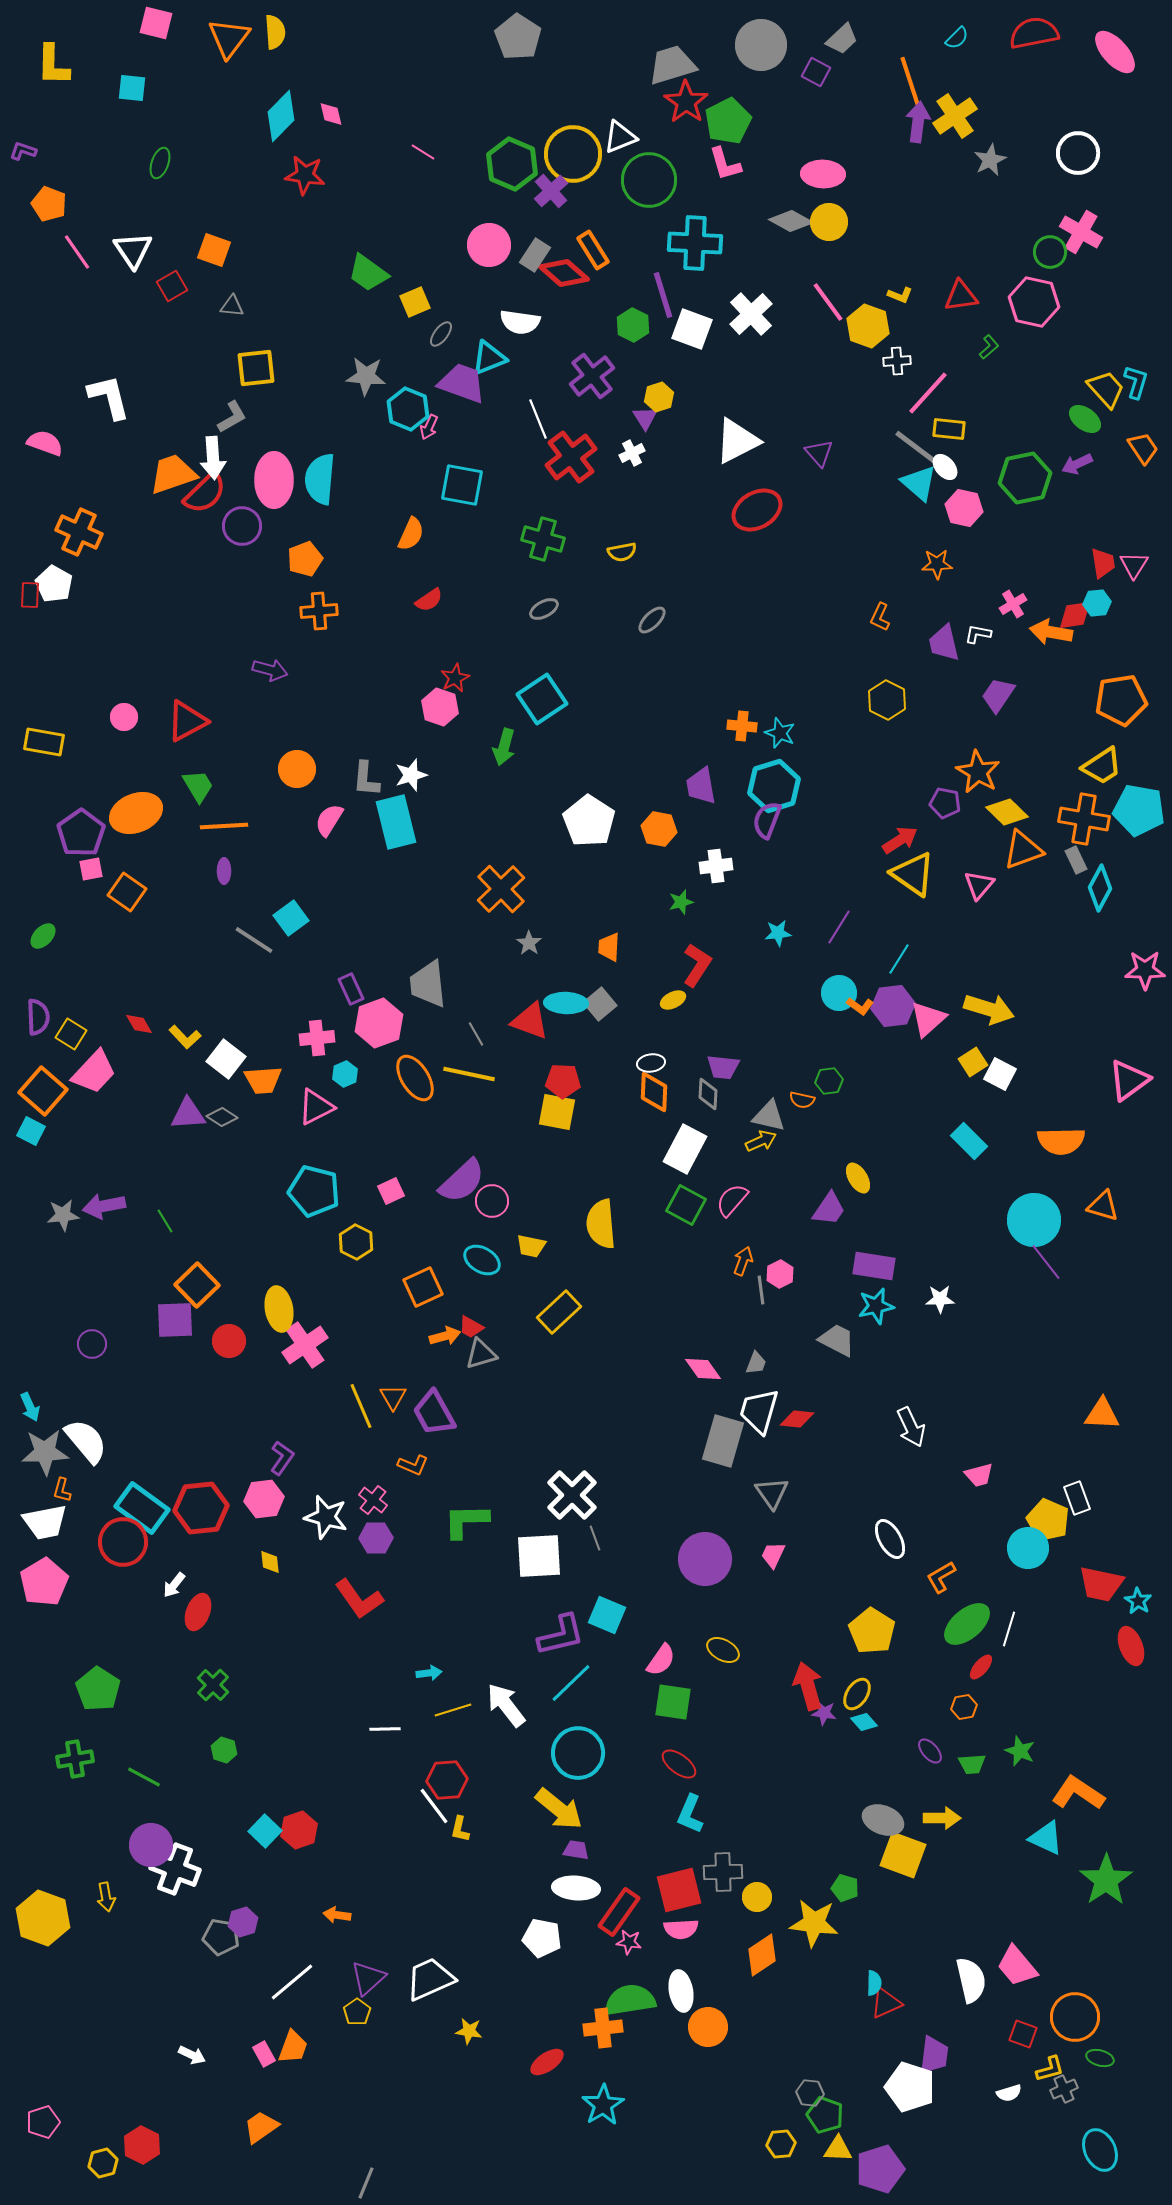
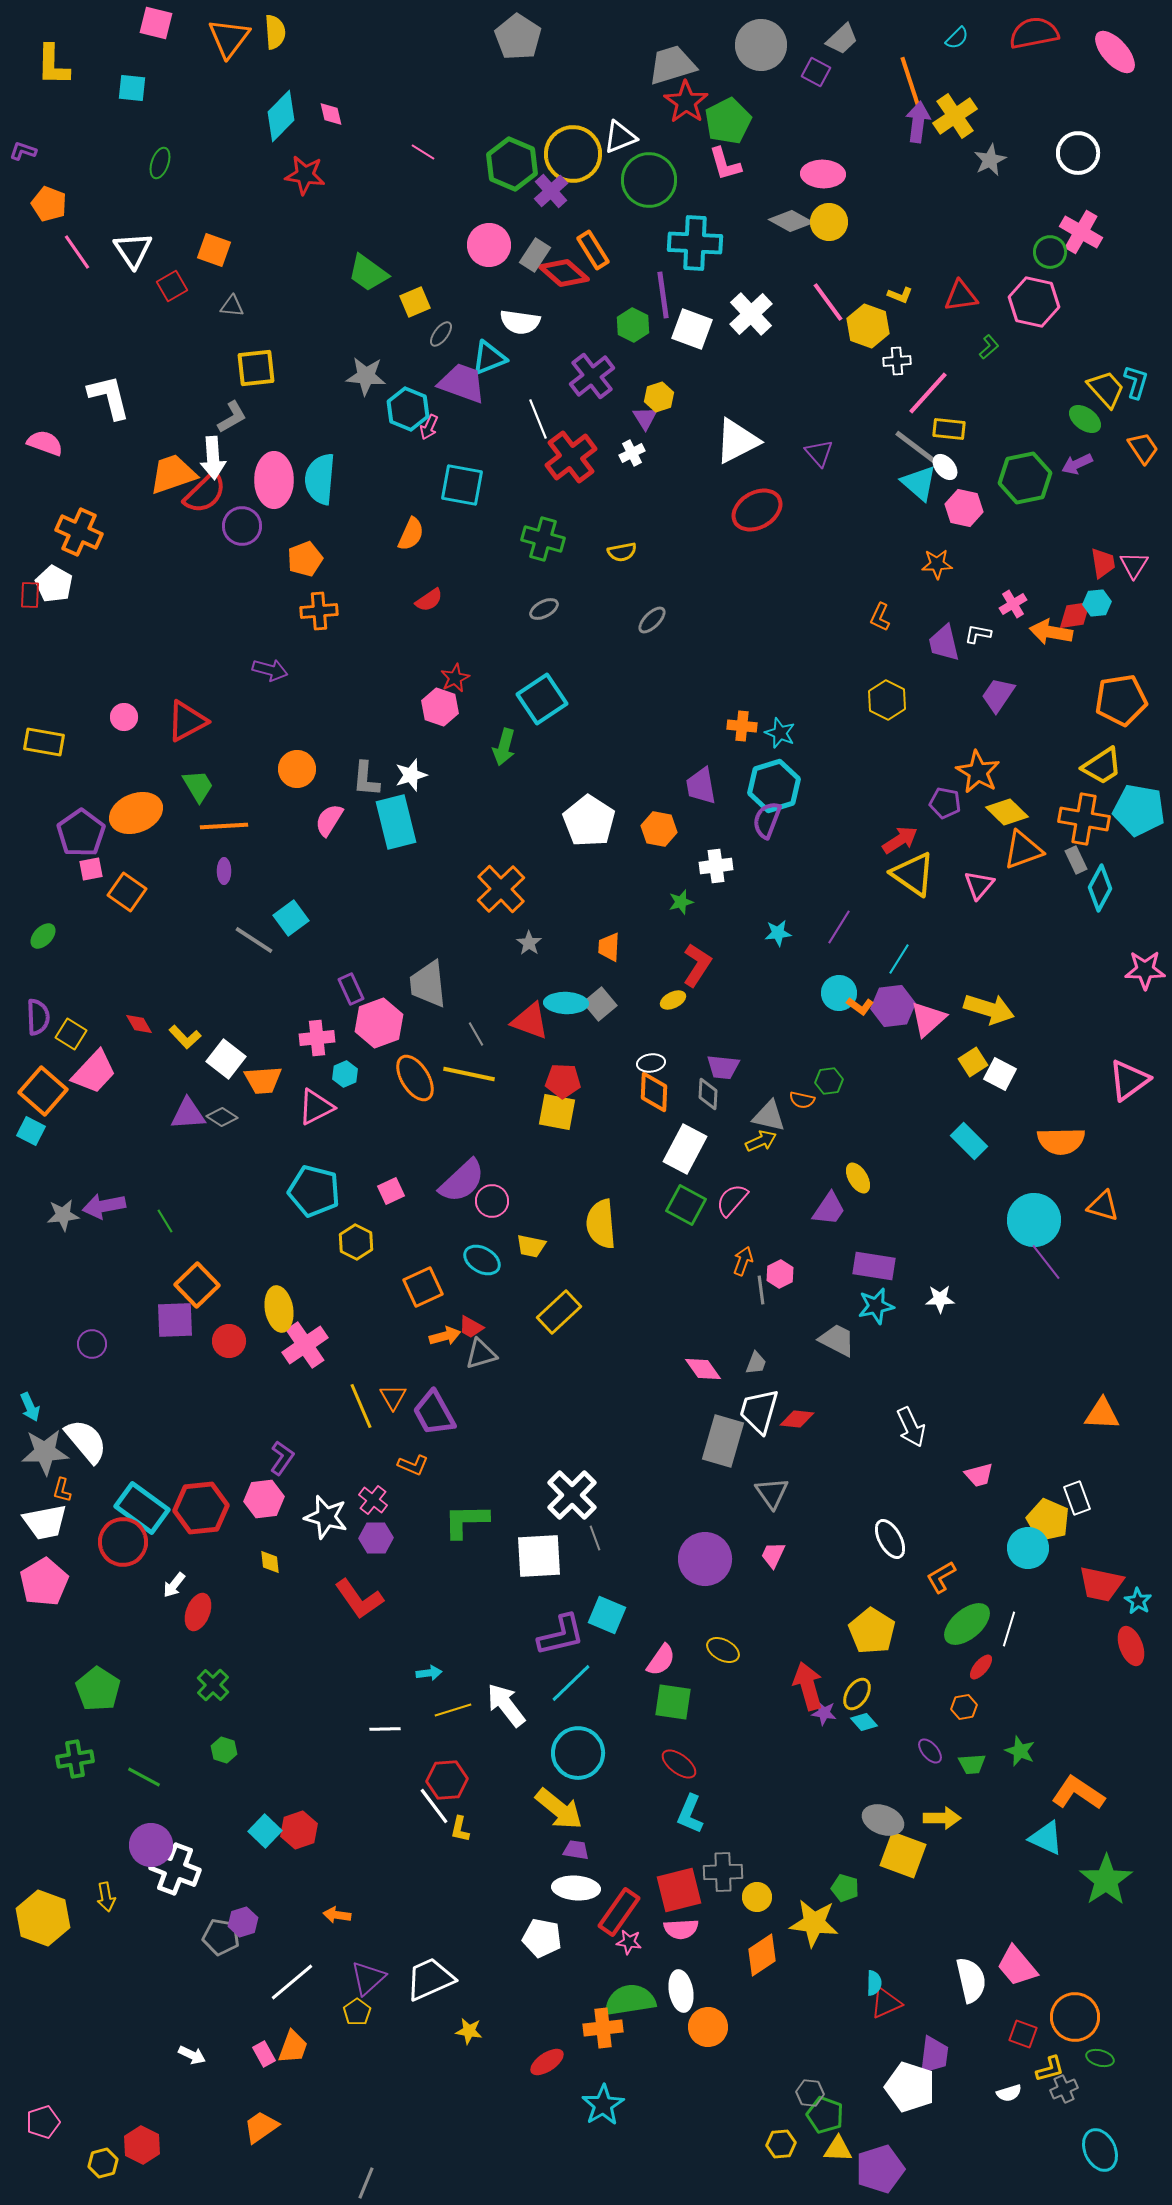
purple line at (663, 295): rotated 9 degrees clockwise
